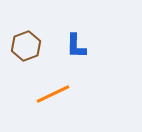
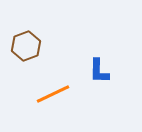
blue L-shape: moved 23 px right, 25 px down
